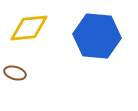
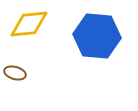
yellow diamond: moved 4 px up
